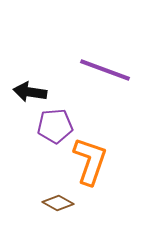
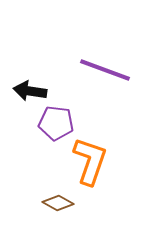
black arrow: moved 1 px up
purple pentagon: moved 1 px right, 3 px up; rotated 12 degrees clockwise
